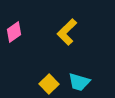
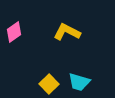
yellow L-shape: rotated 72 degrees clockwise
